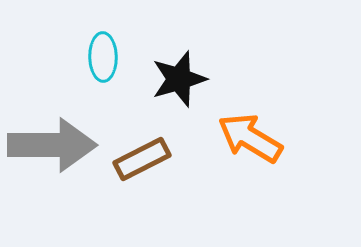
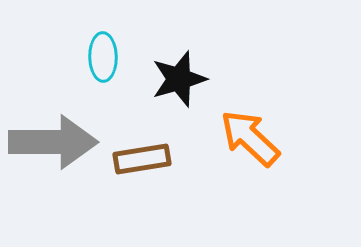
orange arrow: rotated 12 degrees clockwise
gray arrow: moved 1 px right, 3 px up
brown rectangle: rotated 18 degrees clockwise
